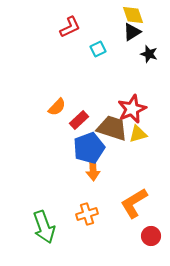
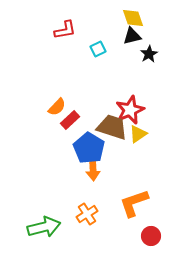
yellow diamond: moved 3 px down
red L-shape: moved 5 px left, 3 px down; rotated 15 degrees clockwise
black triangle: moved 4 px down; rotated 18 degrees clockwise
black star: rotated 24 degrees clockwise
red star: moved 2 px left, 1 px down
red rectangle: moved 9 px left
brown trapezoid: moved 1 px up
yellow triangle: rotated 18 degrees counterclockwise
blue pentagon: rotated 20 degrees counterclockwise
orange L-shape: rotated 12 degrees clockwise
orange cross: rotated 15 degrees counterclockwise
green arrow: rotated 84 degrees counterclockwise
